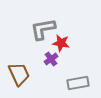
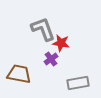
gray L-shape: rotated 80 degrees clockwise
brown trapezoid: rotated 55 degrees counterclockwise
